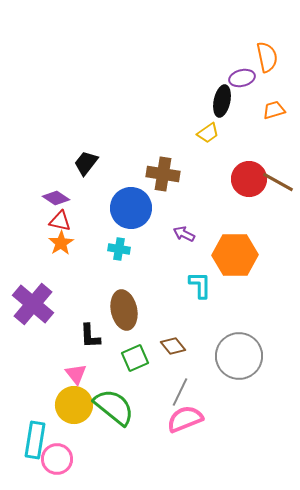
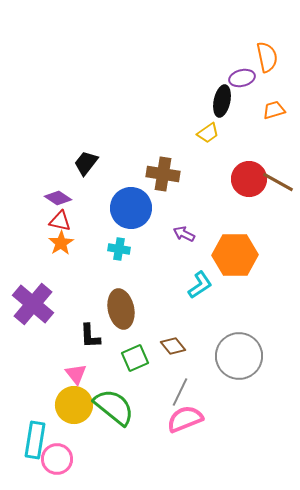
purple diamond: moved 2 px right
cyan L-shape: rotated 56 degrees clockwise
brown ellipse: moved 3 px left, 1 px up
